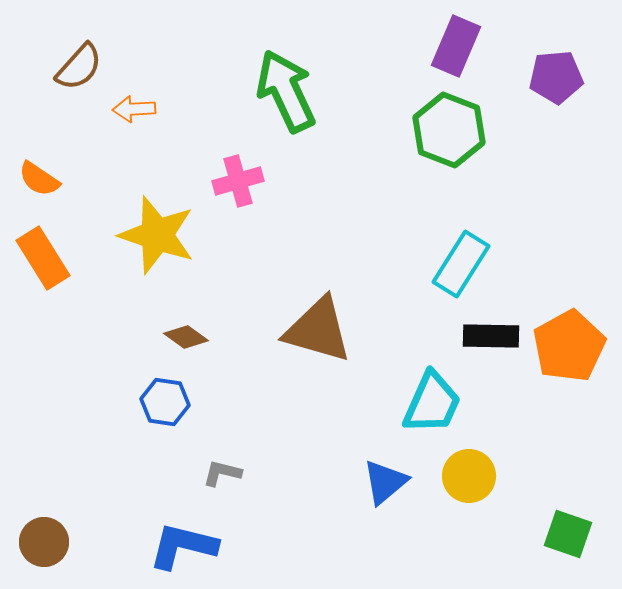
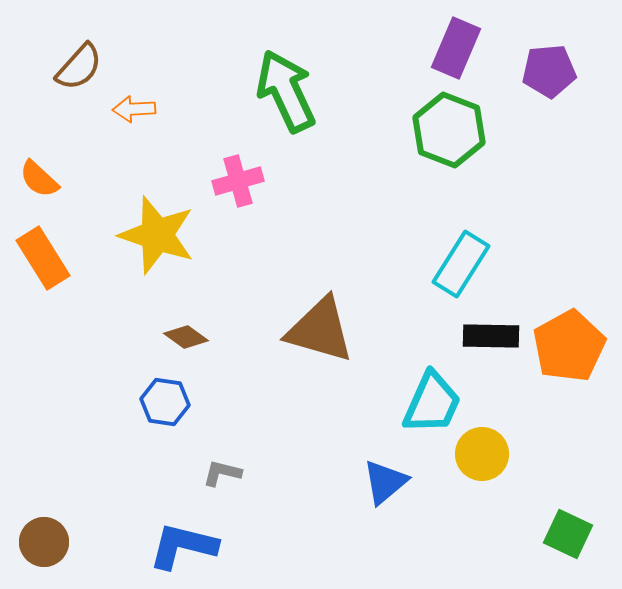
purple rectangle: moved 2 px down
purple pentagon: moved 7 px left, 6 px up
orange semicircle: rotated 9 degrees clockwise
brown triangle: moved 2 px right
yellow circle: moved 13 px right, 22 px up
green square: rotated 6 degrees clockwise
